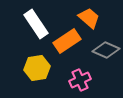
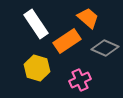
orange trapezoid: moved 1 px left
gray diamond: moved 1 px left, 2 px up
yellow hexagon: rotated 25 degrees clockwise
